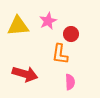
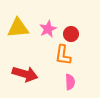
pink star: moved 8 px down
yellow triangle: moved 2 px down
orange L-shape: moved 3 px right, 1 px down
